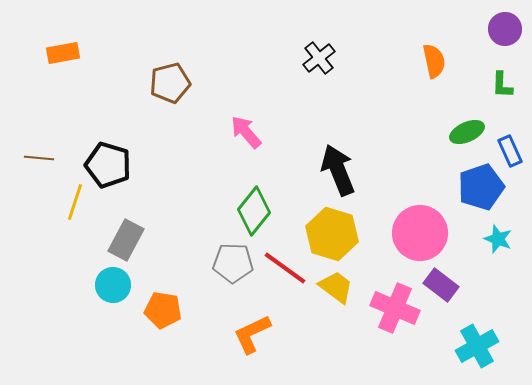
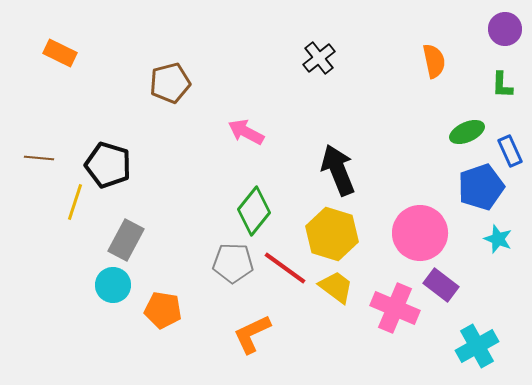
orange rectangle: moved 3 px left; rotated 36 degrees clockwise
pink arrow: rotated 21 degrees counterclockwise
